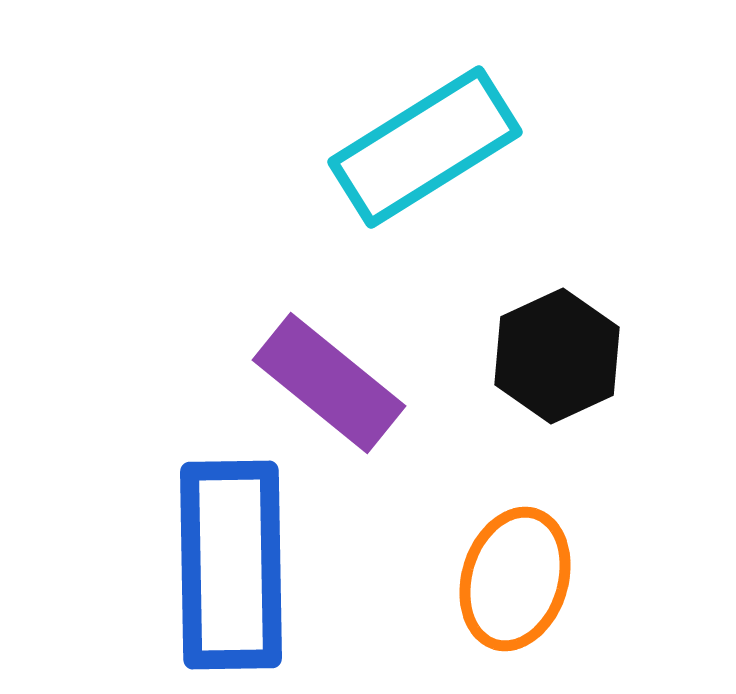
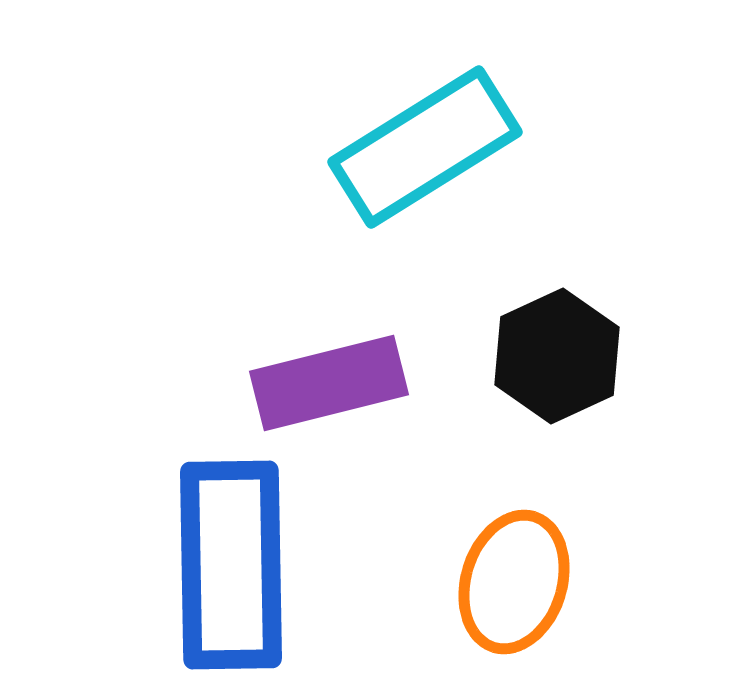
purple rectangle: rotated 53 degrees counterclockwise
orange ellipse: moved 1 px left, 3 px down
